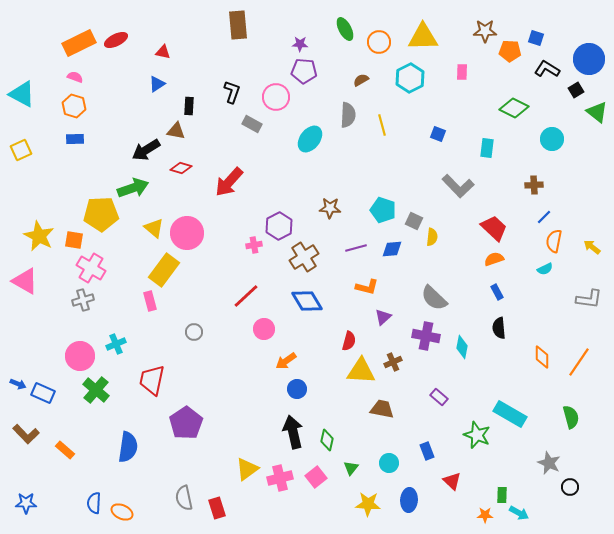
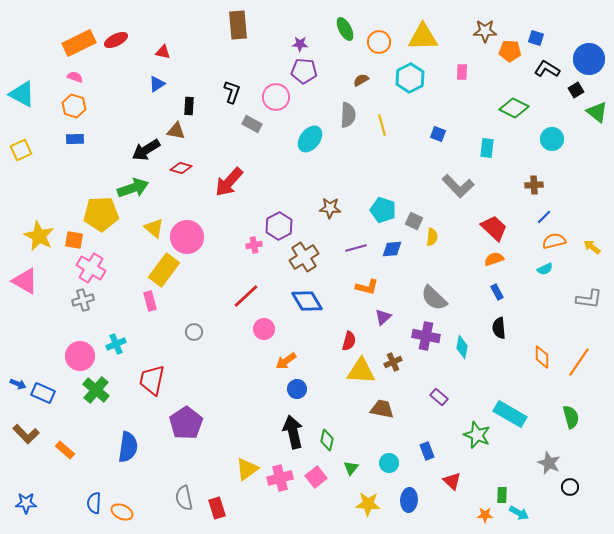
pink circle at (187, 233): moved 4 px down
orange semicircle at (554, 241): rotated 65 degrees clockwise
